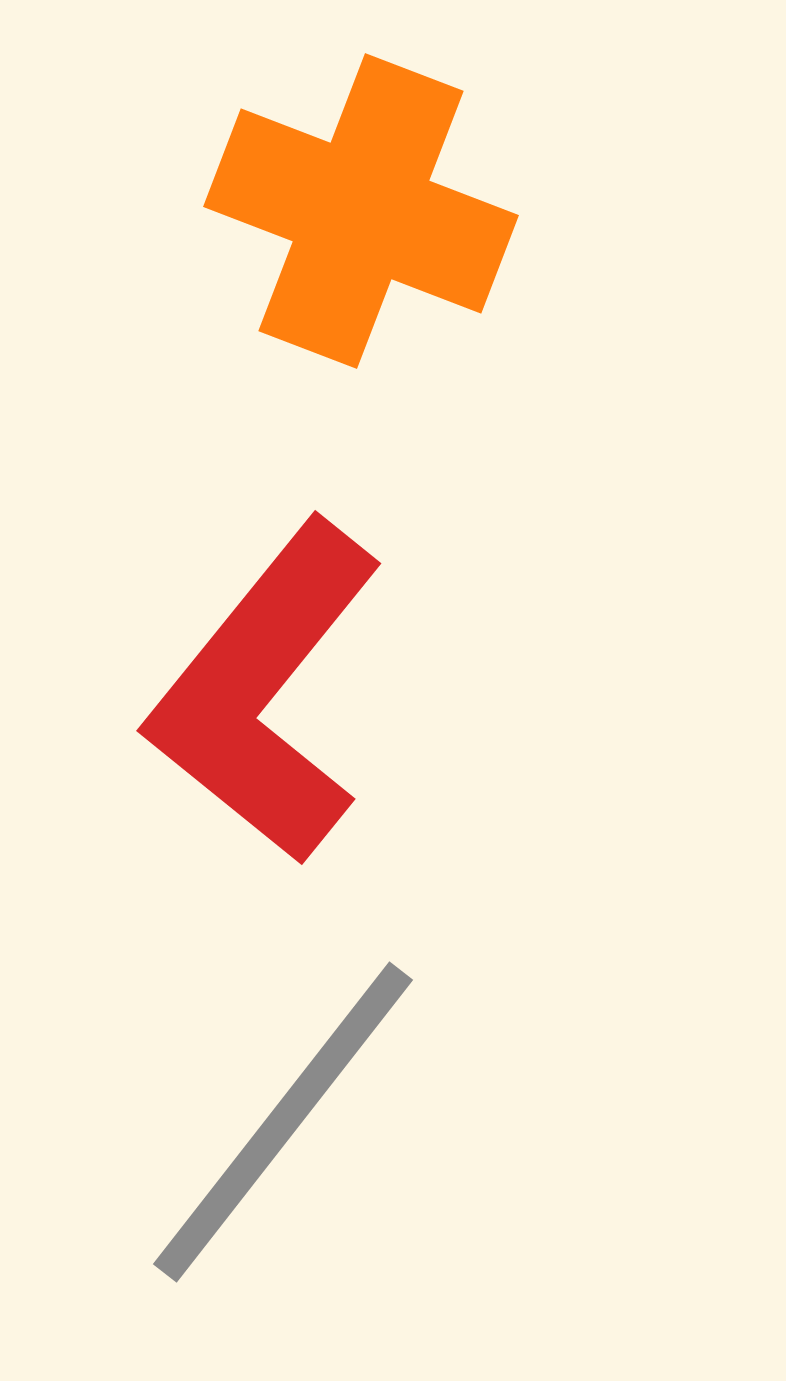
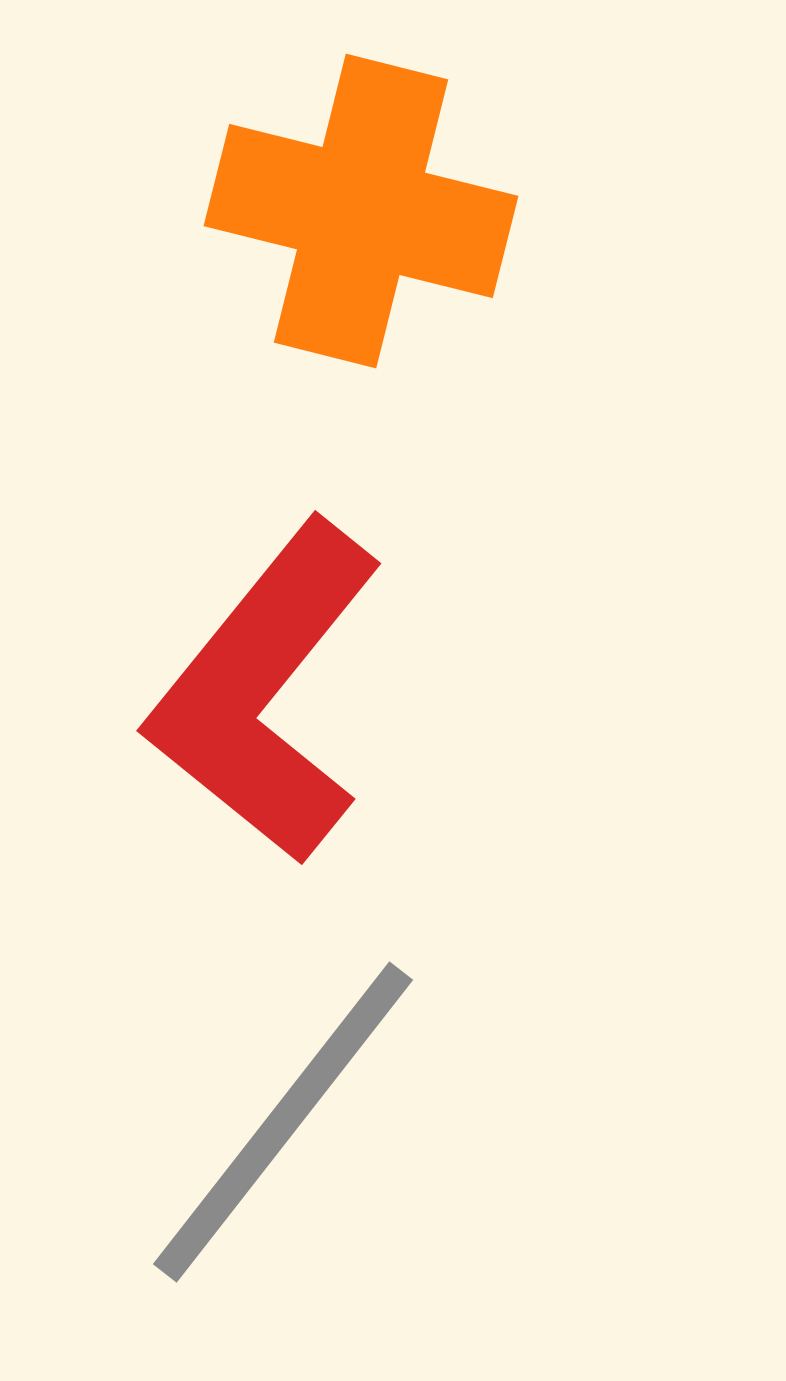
orange cross: rotated 7 degrees counterclockwise
